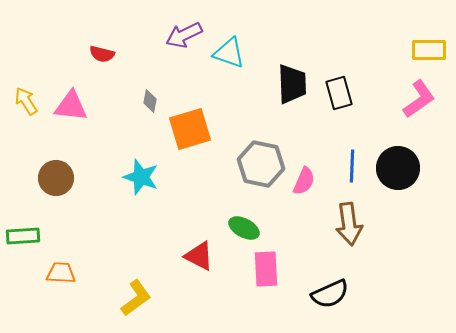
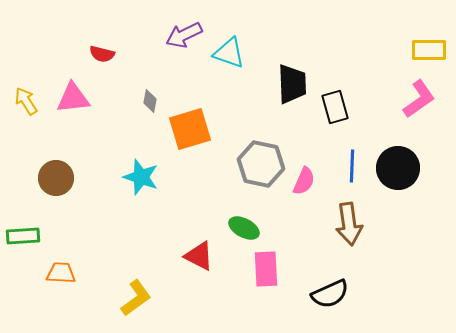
black rectangle: moved 4 px left, 14 px down
pink triangle: moved 2 px right, 8 px up; rotated 12 degrees counterclockwise
